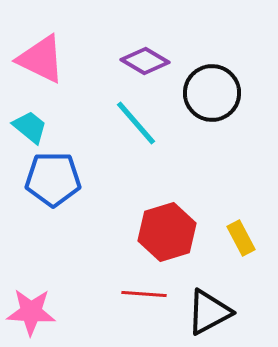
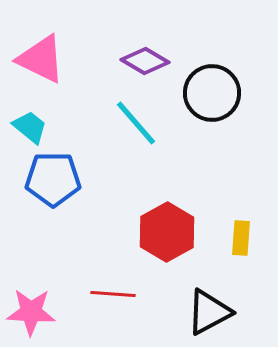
red hexagon: rotated 12 degrees counterclockwise
yellow rectangle: rotated 32 degrees clockwise
red line: moved 31 px left
